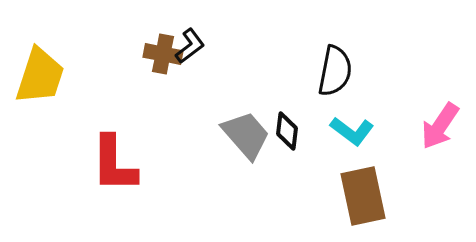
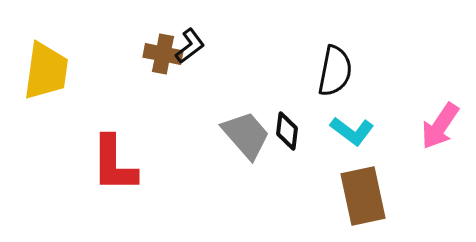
yellow trapezoid: moved 6 px right, 5 px up; rotated 10 degrees counterclockwise
